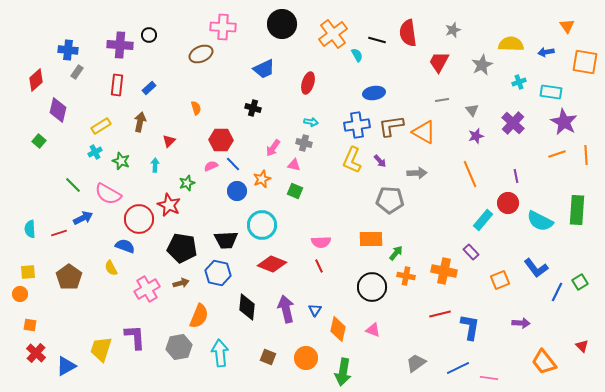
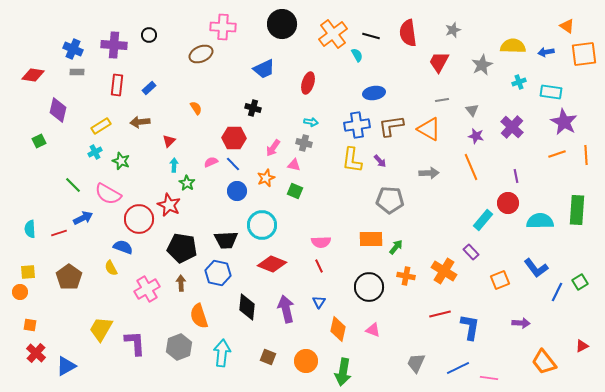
orange triangle at (567, 26): rotated 21 degrees counterclockwise
black line at (377, 40): moved 6 px left, 4 px up
yellow semicircle at (511, 44): moved 2 px right, 2 px down
purple cross at (120, 45): moved 6 px left
blue cross at (68, 50): moved 5 px right, 1 px up; rotated 18 degrees clockwise
orange square at (585, 62): moved 1 px left, 8 px up; rotated 16 degrees counterclockwise
gray rectangle at (77, 72): rotated 56 degrees clockwise
red diamond at (36, 80): moved 3 px left, 5 px up; rotated 50 degrees clockwise
orange semicircle at (196, 108): rotated 16 degrees counterclockwise
brown arrow at (140, 122): rotated 108 degrees counterclockwise
purple cross at (513, 123): moved 1 px left, 4 px down
orange triangle at (424, 132): moved 5 px right, 3 px up
purple star at (476, 136): rotated 28 degrees clockwise
red hexagon at (221, 140): moved 13 px right, 2 px up
green square at (39, 141): rotated 24 degrees clockwise
yellow L-shape at (352, 160): rotated 16 degrees counterclockwise
cyan arrow at (155, 165): moved 19 px right
pink semicircle at (211, 166): moved 4 px up
gray arrow at (417, 173): moved 12 px right
orange line at (470, 174): moved 1 px right, 7 px up
orange star at (262, 179): moved 4 px right, 1 px up
green star at (187, 183): rotated 21 degrees counterclockwise
cyan semicircle at (540, 221): rotated 152 degrees clockwise
blue semicircle at (125, 246): moved 2 px left, 1 px down
green arrow at (396, 253): moved 6 px up
orange cross at (444, 271): rotated 20 degrees clockwise
brown arrow at (181, 283): rotated 77 degrees counterclockwise
black circle at (372, 287): moved 3 px left
orange circle at (20, 294): moved 2 px up
blue triangle at (315, 310): moved 4 px right, 8 px up
orange semicircle at (199, 316): rotated 140 degrees clockwise
purple L-shape at (135, 337): moved 6 px down
red triangle at (582, 346): rotated 48 degrees clockwise
gray hexagon at (179, 347): rotated 10 degrees counterclockwise
yellow trapezoid at (101, 349): moved 20 px up; rotated 12 degrees clockwise
cyan arrow at (220, 353): moved 2 px right; rotated 12 degrees clockwise
orange circle at (306, 358): moved 3 px down
gray trapezoid at (416, 363): rotated 30 degrees counterclockwise
